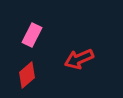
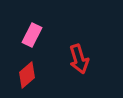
red arrow: rotated 84 degrees counterclockwise
